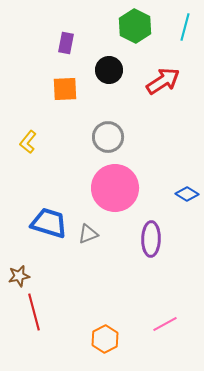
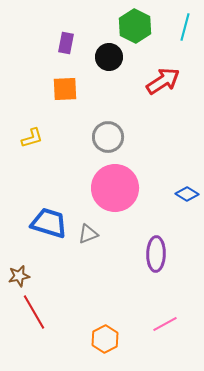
black circle: moved 13 px up
yellow L-shape: moved 4 px right, 4 px up; rotated 145 degrees counterclockwise
purple ellipse: moved 5 px right, 15 px down
red line: rotated 15 degrees counterclockwise
